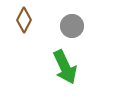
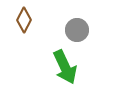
gray circle: moved 5 px right, 4 px down
